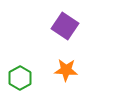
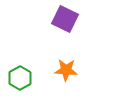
purple square: moved 7 px up; rotated 8 degrees counterclockwise
